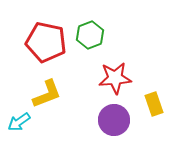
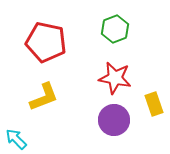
green hexagon: moved 25 px right, 6 px up
red star: rotated 16 degrees clockwise
yellow L-shape: moved 3 px left, 3 px down
cyan arrow: moved 3 px left, 17 px down; rotated 80 degrees clockwise
